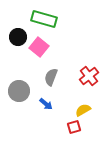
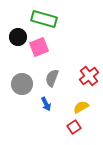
pink square: rotated 30 degrees clockwise
gray semicircle: moved 1 px right, 1 px down
gray circle: moved 3 px right, 7 px up
blue arrow: rotated 24 degrees clockwise
yellow semicircle: moved 2 px left, 3 px up
red square: rotated 16 degrees counterclockwise
